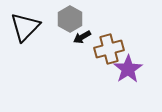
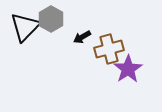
gray hexagon: moved 19 px left
